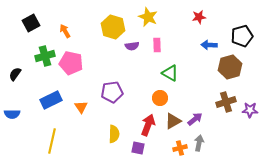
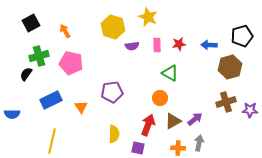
red star: moved 20 px left, 27 px down
green cross: moved 6 px left
black semicircle: moved 11 px right
orange cross: moved 2 px left; rotated 16 degrees clockwise
